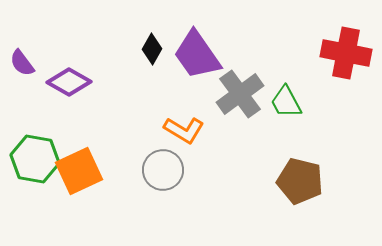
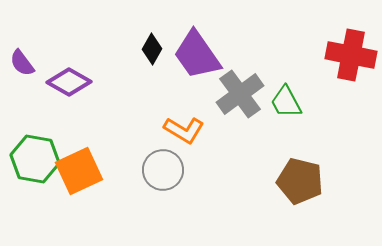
red cross: moved 5 px right, 2 px down
